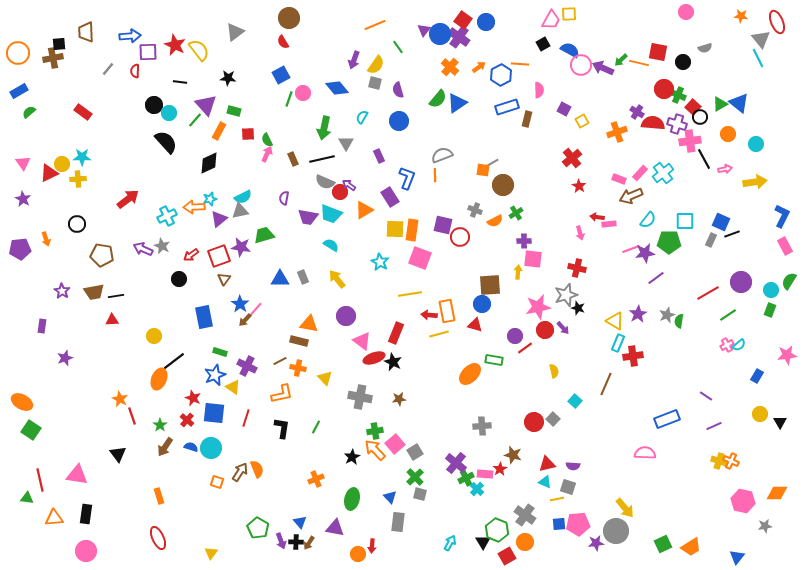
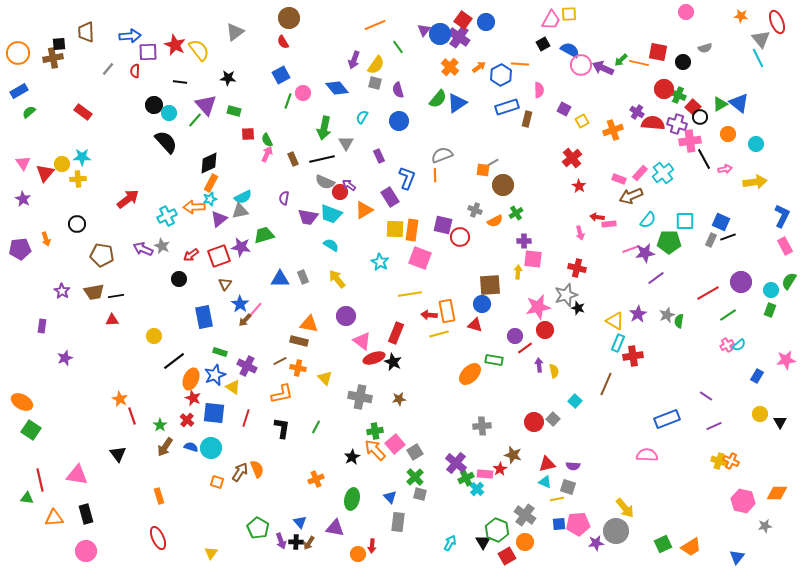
green line at (289, 99): moved 1 px left, 2 px down
orange rectangle at (219, 131): moved 8 px left, 52 px down
orange cross at (617, 132): moved 4 px left, 2 px up
red triangle at (49, 173): moved 4 px left; rotated 24 degrees counterclockwise
black line at (732, 234): moved 4 px left, 3 px down
brown triangle at (224, 279): moved 1 px right, 5 px down
purple arrow at (563, 328): moved 24 px left, 37 px down; rotated 144 degrees counterclockwise
pink star at (787, 355): moved 1 px left, 5 px down
orange ellipse at (159, 379): moved 32 px right
pink semicircle at (645, 453): moved 2 px right, 2 px down
black rectangle at (86, 514): rotated 24 degrees counterclockwise
